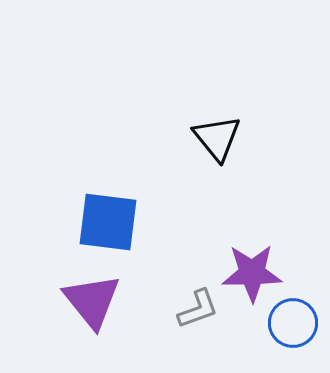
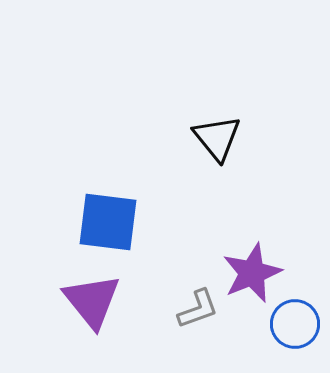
purple star: rotated 22 degrees counterclockwise
blue circle: moved 2 px right, 1 px down
